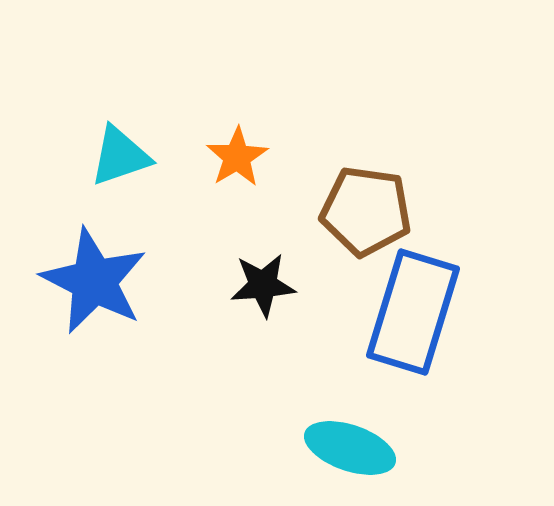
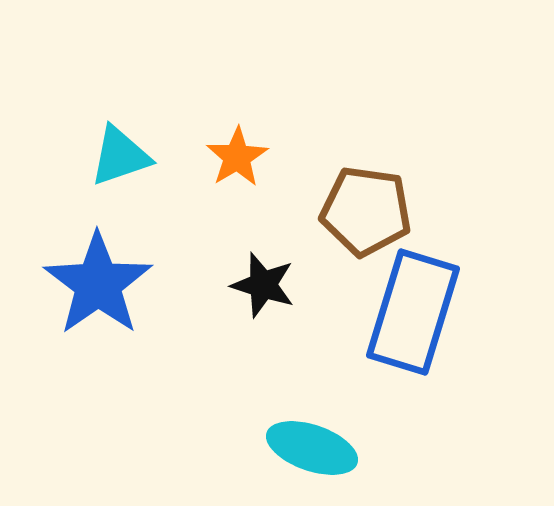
blue star: moved 4 px right, 3 px down; rotated 10 degrees clockwise
black star: rotated 22 degrees clockwise
cyan ellipse: moved 38 px left
